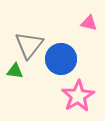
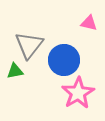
blue circle: moved 3 px right, 1 px down
green triangle: rotated 18 degrees counterclockwise
pink star: moved 3 px up
